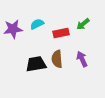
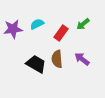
red rectangle: rotated 42 degrees counterclockwise
purple arrow: rotated 28 degrees counterclockwise
black trapezoid: rotated 40 degrees clockwise
